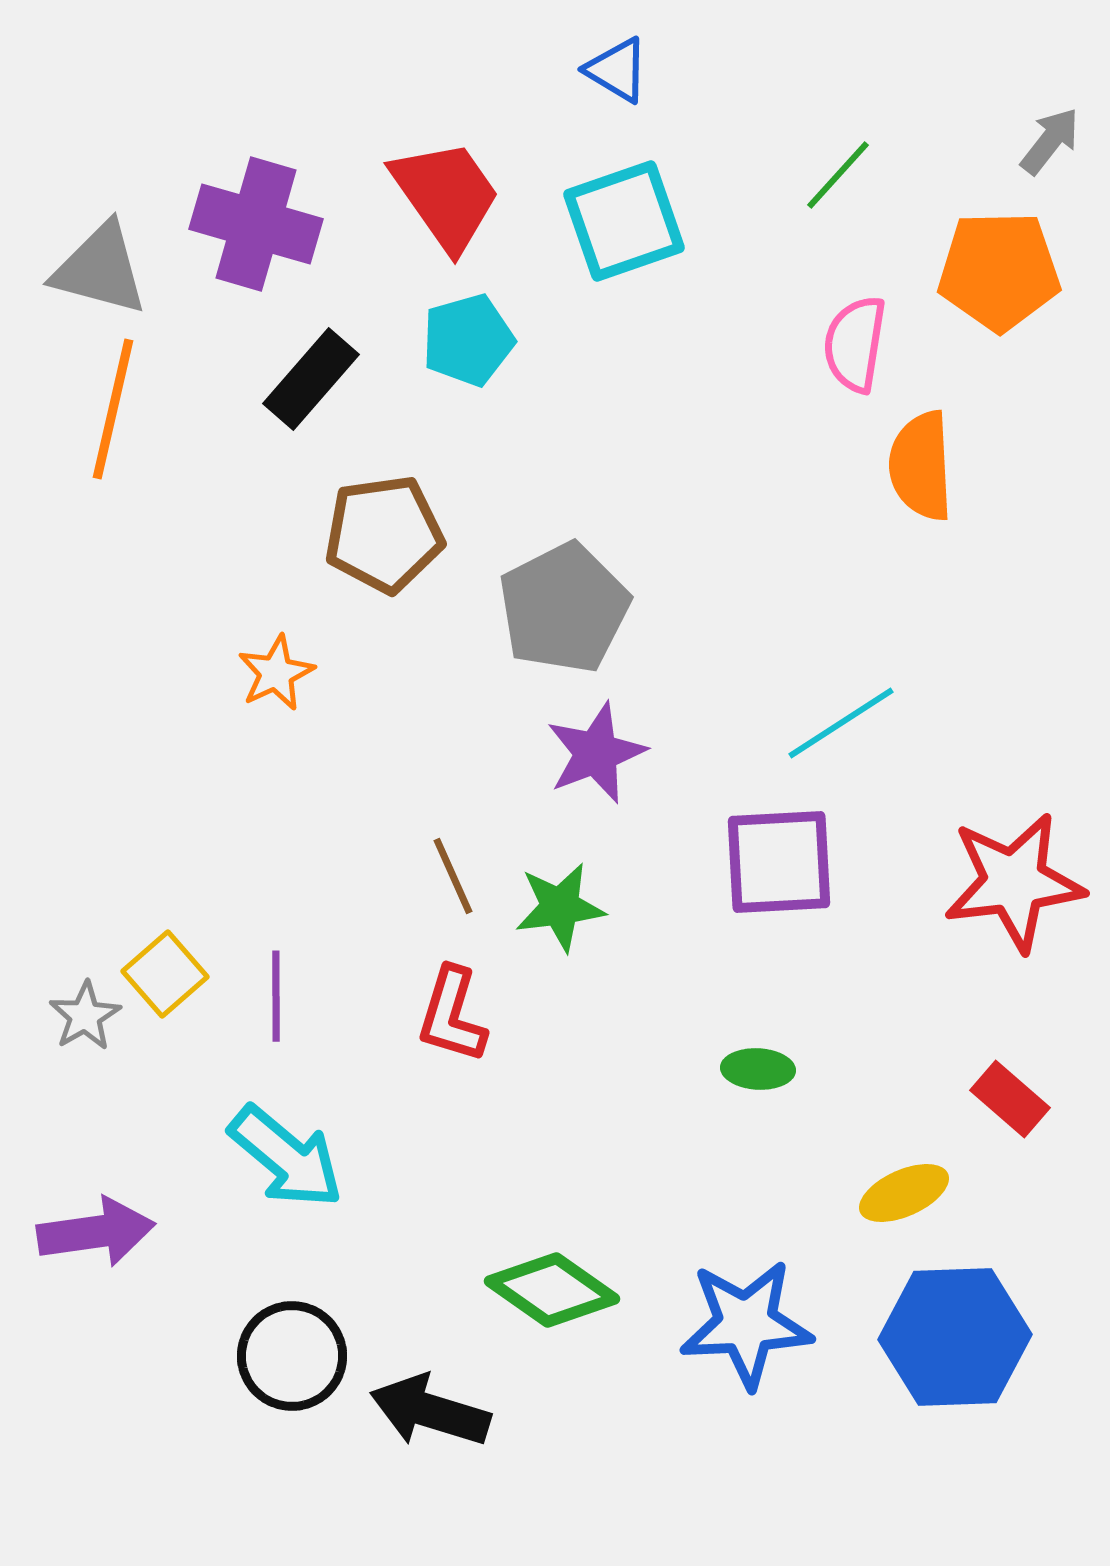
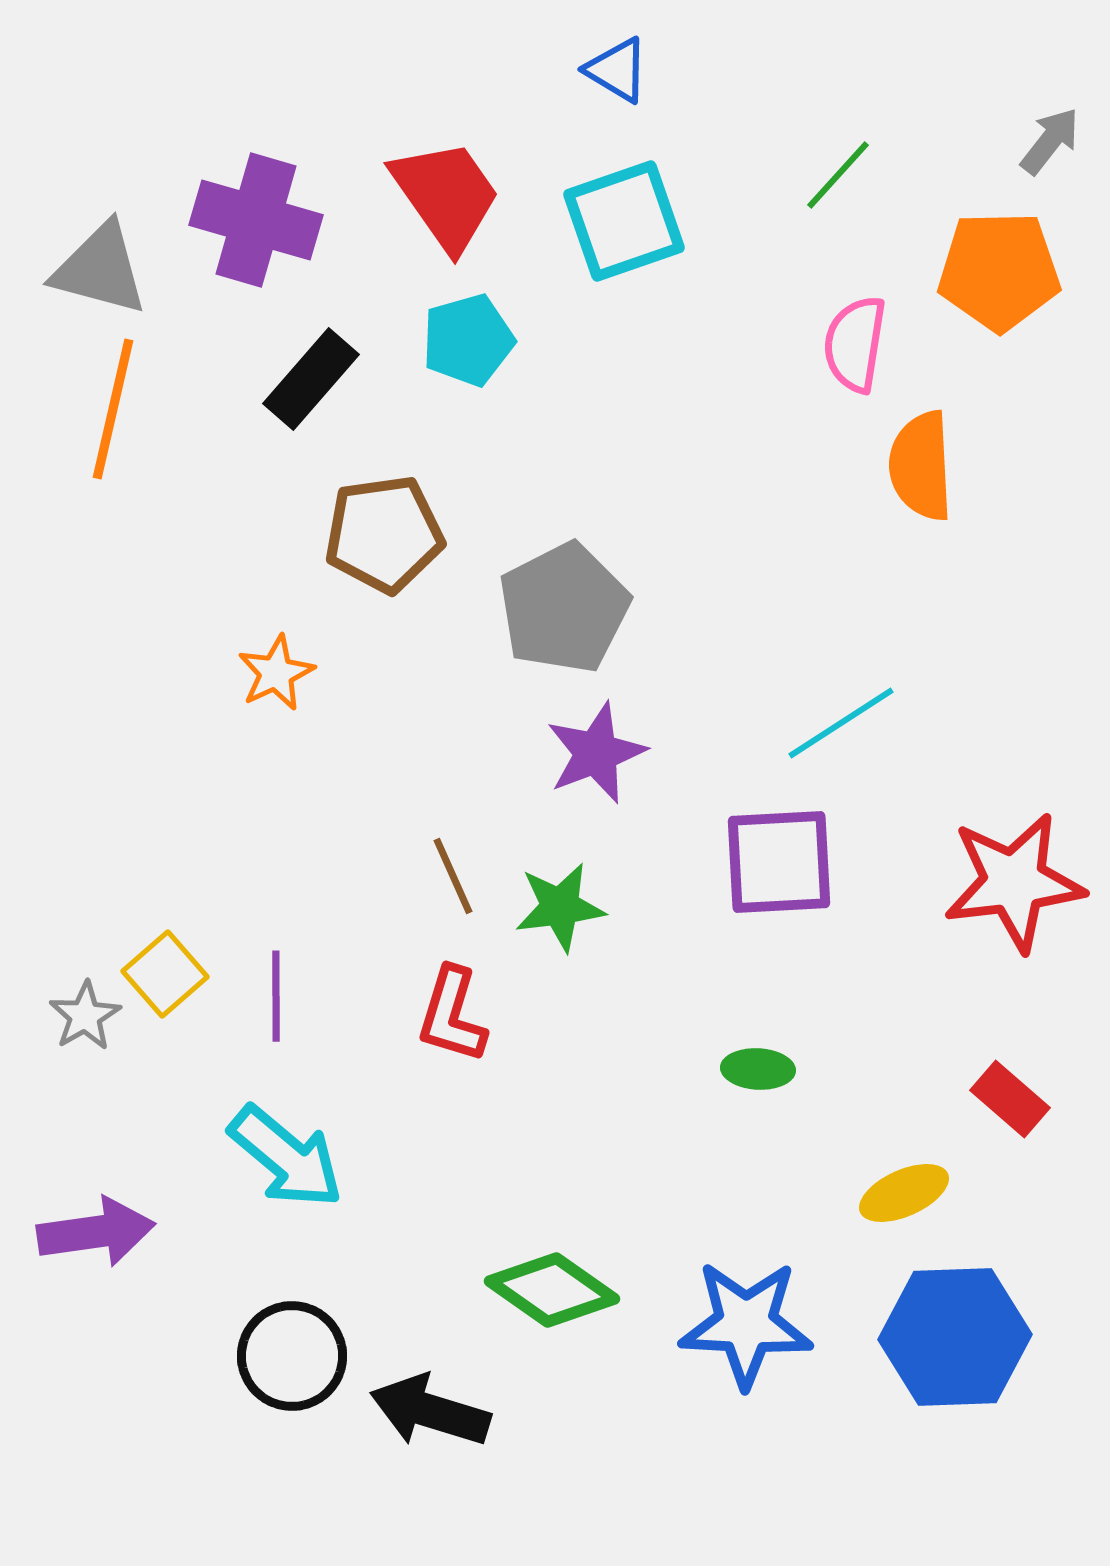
purple cross: moved 4 px up
blue star: rotated 6 degrees clockwise
